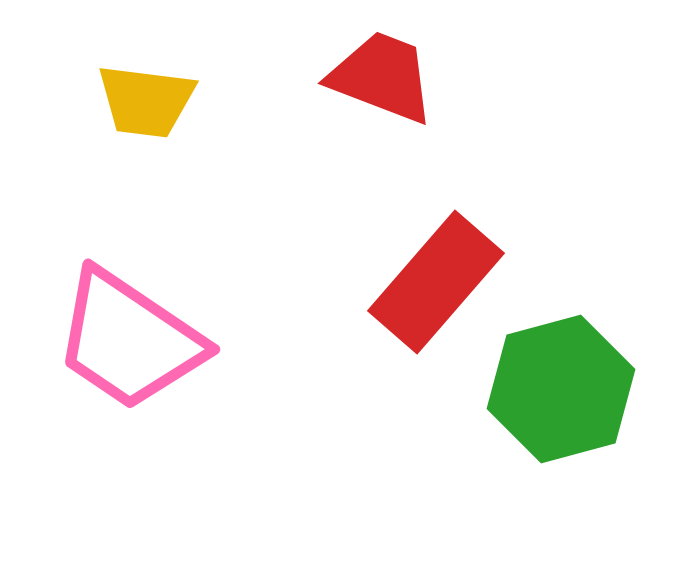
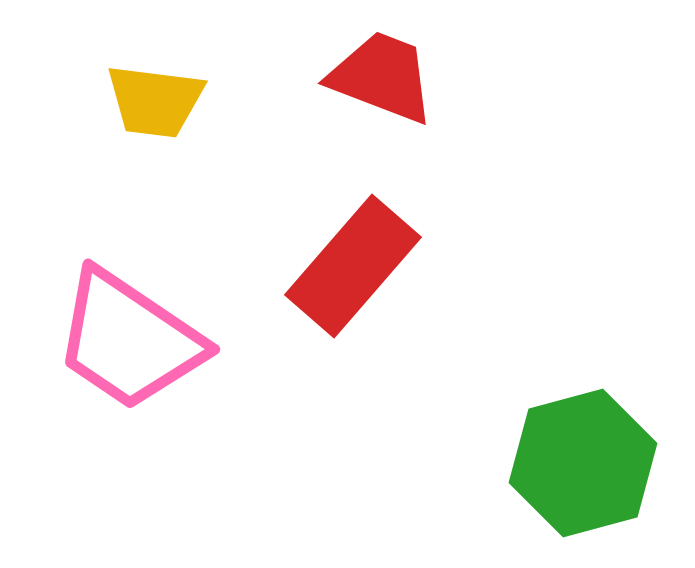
yellow trapezoid: moved 9 px right
red rectangle: moved 83 px left, 16 px up
green hexagon: moved 22 px right, 74 px down
